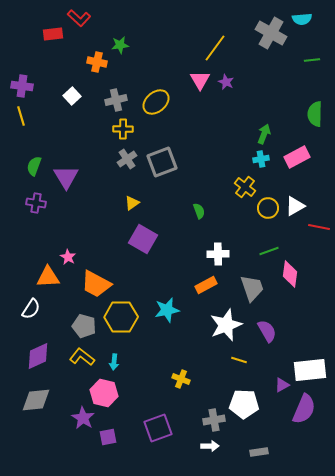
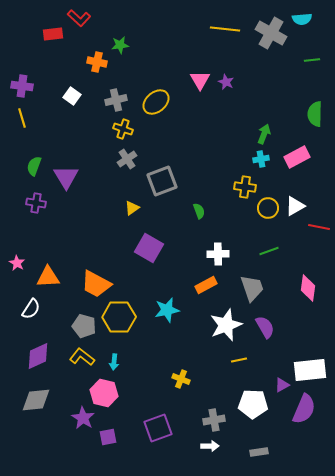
yellow line at (215, 48): moved 10 px right, 19 px up; rotated 60 degrees clockwise
white square at (72, 96): rotated 12 degrees counterclockwise
yellow line at (21, 116): moved 1 px right, 2 px down
yellow cross at (123, 129): rotated 18 degrees clockwise
gray square at (162, 162): moved 19 px down
yellow cross at (245, 187): rotated 30 degrees counterclockwise
yellow triangle at (132, 203): moved 5 px down
purple square at (143, 239): moved 6 px right, 9 px down
pink star at (68, 257): moved 51 px left, 6 px down
pink diamond at (290, 274): moved 18 px right, 14 px down
yellow hexagon at (121, 317): moved 2 px left
purple semicircle at (267, 331): moved 2 px left, 4 px up
yellow line at (239, 360): rotated 28 degrees counterclockwise
white pentagon at (244, 404): moved 9 px right
